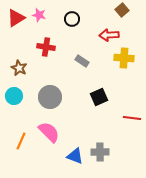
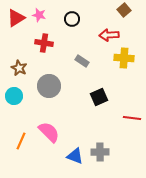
brown square: moved 2 px right
red cross: moved 2 px left, 4 px up
gray circle: moved 1 px left, 11 px up
